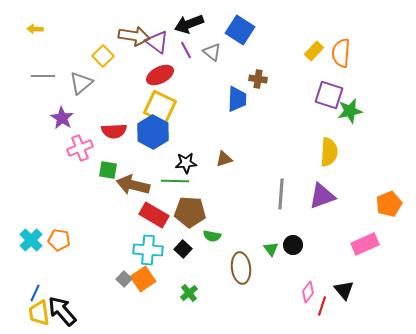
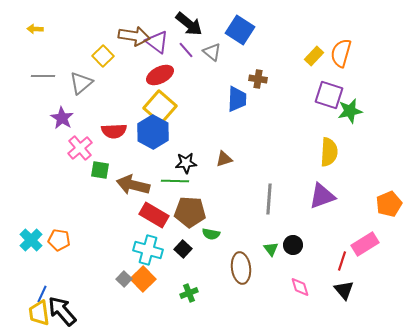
black arrow at (189, 24): rotated 120 degrees counterclockwise
purple line at (186, 50): rotated 12 degrees counterclockwise
yellow rectangle at (314, 51): moved 5 px down
orange semicircle at (341, 53): rotated 12 degrees clockwise
yellow square at (160, 107): rotated 16 degrees clockwise
pink cross at (80, 148): rotated 20 degrees counterclockwise
green square at (108, 170): moved 8 px left
gray line at (281, 194): moved 12 px left, 5 px down
green semicircle at (212, 236): moved 1 px left, 2 px up
pink rectangle at (365, 244): rotated 8 degrees counterclockwise
cyan cross at (148, 250): rotated 12 degrees clockwise
orange square at (143, 279): rotated 10 degrees counterclockwise
pink diamond at (308, 292): moved 8 px left, 5 px up; rotated 55 degrees counterclockwise
blue line at (35, 293): moved 7 px right, 1 px down
green cross at (189, 293): rotated 18 degrees clockwise
red line at (322, 306): moved 20 px right, 45 px up
